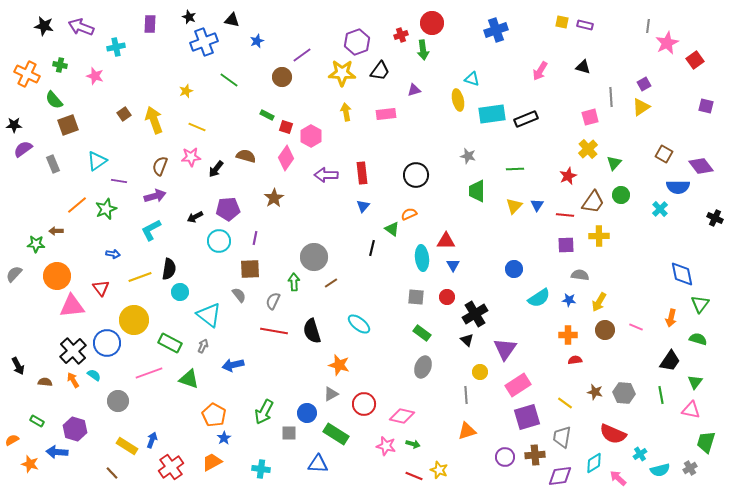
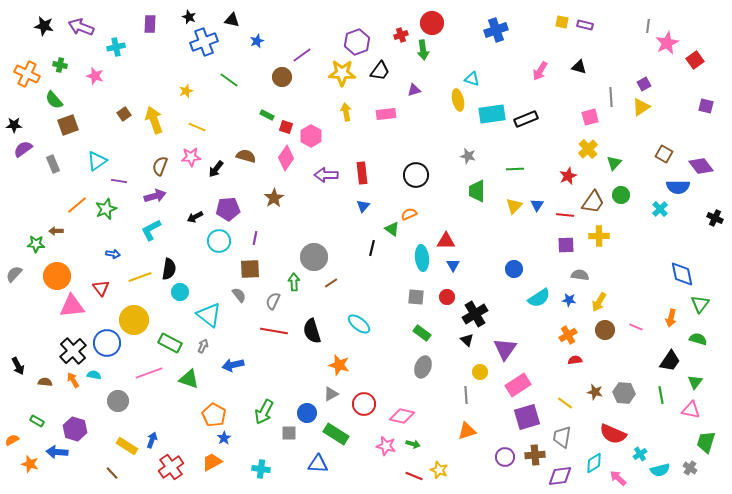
black triangle at (583, 67): moved 4 px left
orange cross at (568, 335): rotated 30 degrees counterclockwise
cyan semicircle at (94, 375): rotated 24 degrees counterclockwise
gray cross at (690, 468): rotated 24 degrees counterclockwise
